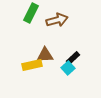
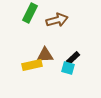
green rectangle: moved 1 px left
cyan square: rotated 32 degrees counterclockwise
